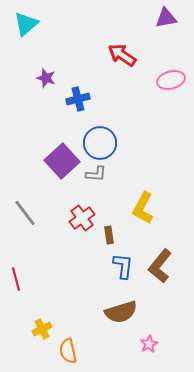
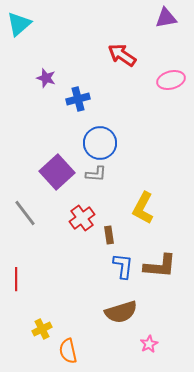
cyan triangle: moved 7 px left
purple square: moved 5 px left, 11 px down
brown L-shape: rotated 124 degrees counterclockwise
red line: rotated 15 degrees clockwise
